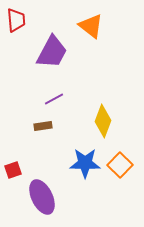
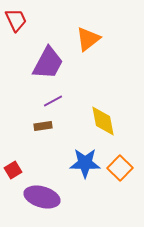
red trapezoid: rotated 20 degrees counterclockwise
orange triangle: moved 3 px left, 13 px down; rotated 44 degrees clockwise
purple trapezoid: moved 4 px left, 11 px down
purple line: moved 1 px left, 2 px down
yellow diamond: rotated 32 degrees counterclockwise
orange square: moved 3 px down
red square: rotated 12 degrees counterclockwise
purple ellipse: rotated 48 degrees counterclockwise
